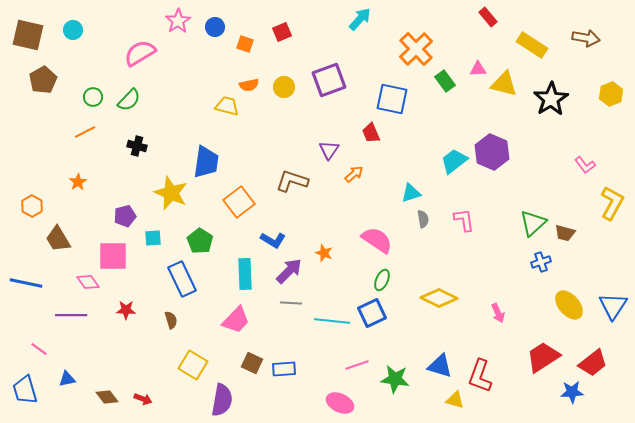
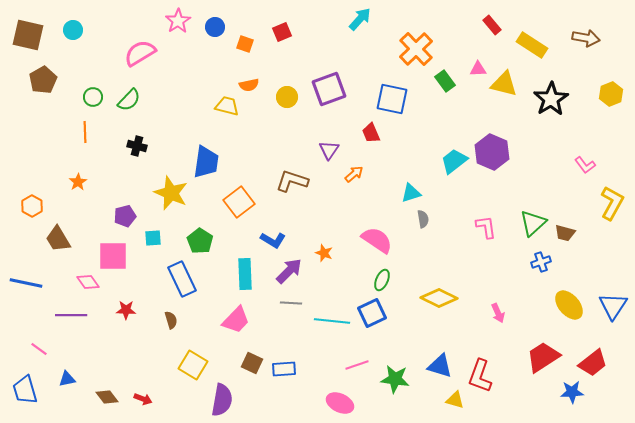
red rectangle at (488, 17): moved 4 px right, 8 px down
purple square at (329, 80): moved 9 px down
yellow circle at (284, 87): moved 3 px right, 10 px down
orange line at (85, 132): rotated 65 degrees counterclockwise
pink L-shape at (464, 220): moved 22 px right, 7 px down
